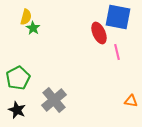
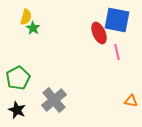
blue square: moved 1 px left, 3 px down
